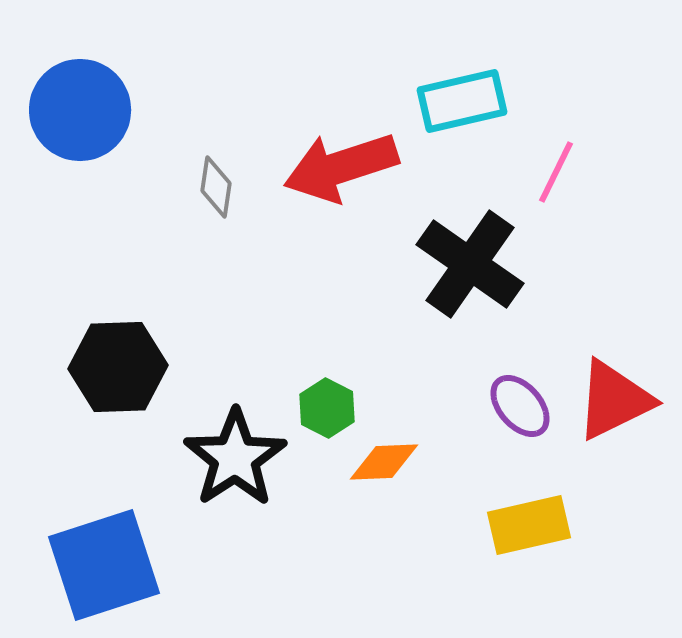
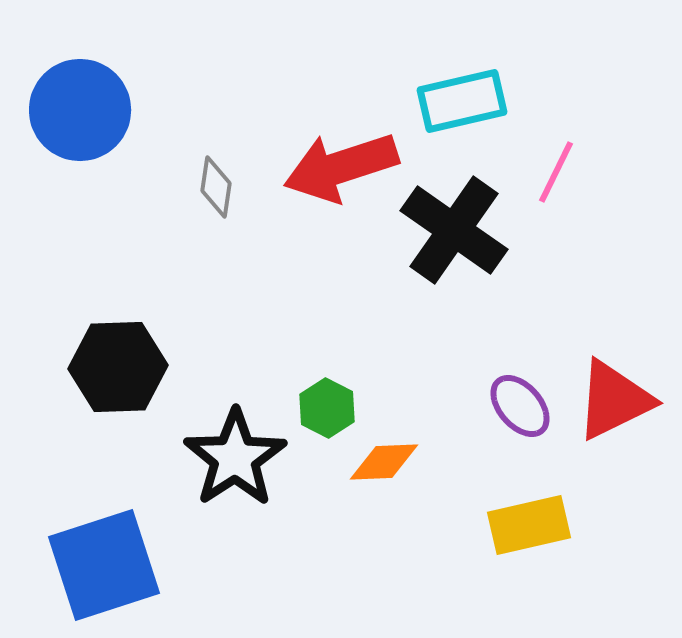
black cross: moved 16 px left, 34 px up
